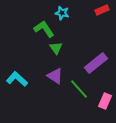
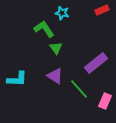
cyan L-shape: rotated 140 degrees clockwise
